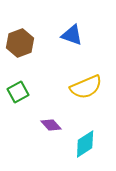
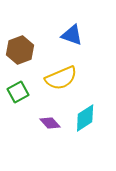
brown hexagon: moved 7 px down
yellow semicircle: moved 25 px left, 9 px up
purple diamond: moved 1 px left, 2 px up
cyan diamond: moved 26 px up
